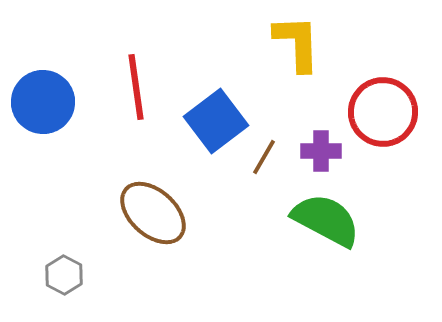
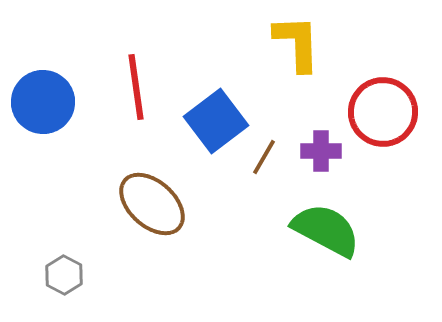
brown ellipse: moved 1 px left, 9 px up
green semicircle: moved 10 px down
